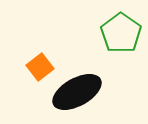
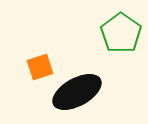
orange square: rotated 20 degrees clockwise
